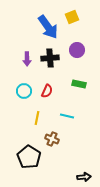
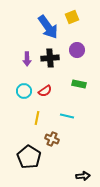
red semicircle: moved 2 px left; rotated 32 degrees clockwise
black arrow: moved 1 px left, 1 px up
